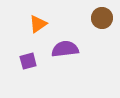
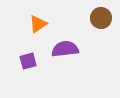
brown circle: moved 1 px left
